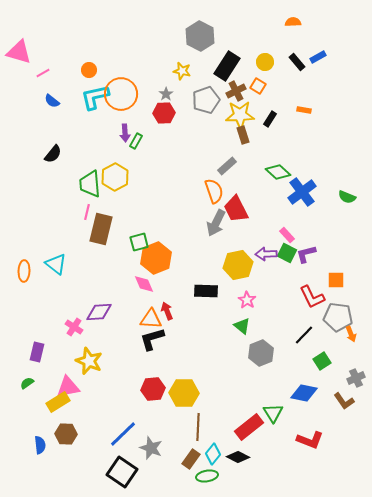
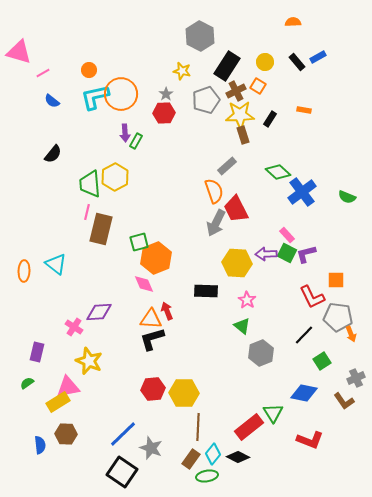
yellow hexagon at (238, 265): moved 1 px left, 2 px up; rotated 16 degrees clockwise
